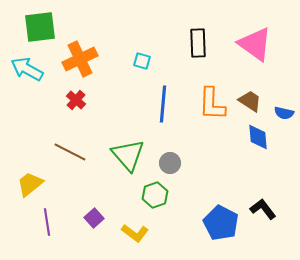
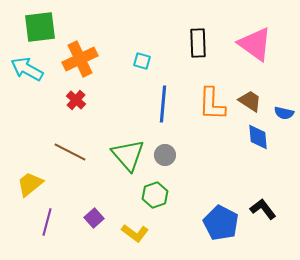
gray circle: moved 5 px left, 8 px up
purple line: rotated 24 degrees clockwise
